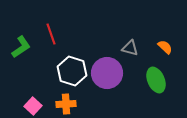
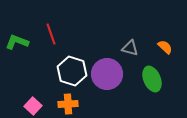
green L-shape: moved 4 px left, 5 px up; rotated 125 degrees counterclockwise
purple circle: moved 1 px down
green ellipse: moved 4 px left, 1 px up
orange cross: moved 2 px right
